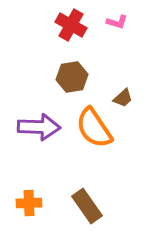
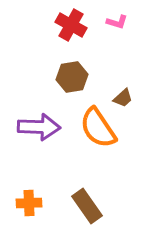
orange semicircle: moved 4 px right
